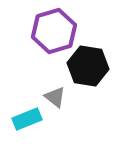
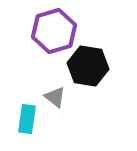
cyan rectangle: rotated 60 degrees counterclockwise
